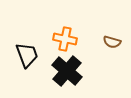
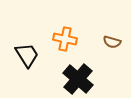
black trapezoid: rotated 12 degrees counterclockwise
black cross: moved 11 px right, 8 px down
